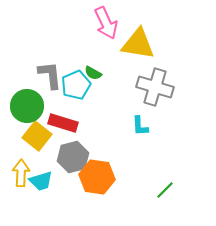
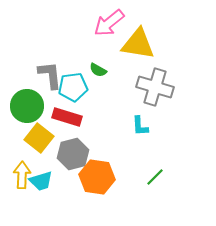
pink arrow: moved 3 px right; rotated 76 degrees clockwise
green semicircle: moved 5 px right, 3 px up
cyan pentagon: moved 3 px left, 2 px down; rotated 16 degrees clockwise
red rectangle: moved 4 px right, 6 px up
yellow square: moved 2 px right, 2 px down
gray hexagon: moved 3 px up
yellow arrow: moved 1 px right, 2 px down
green line: moved 10 px left, 13 px up
